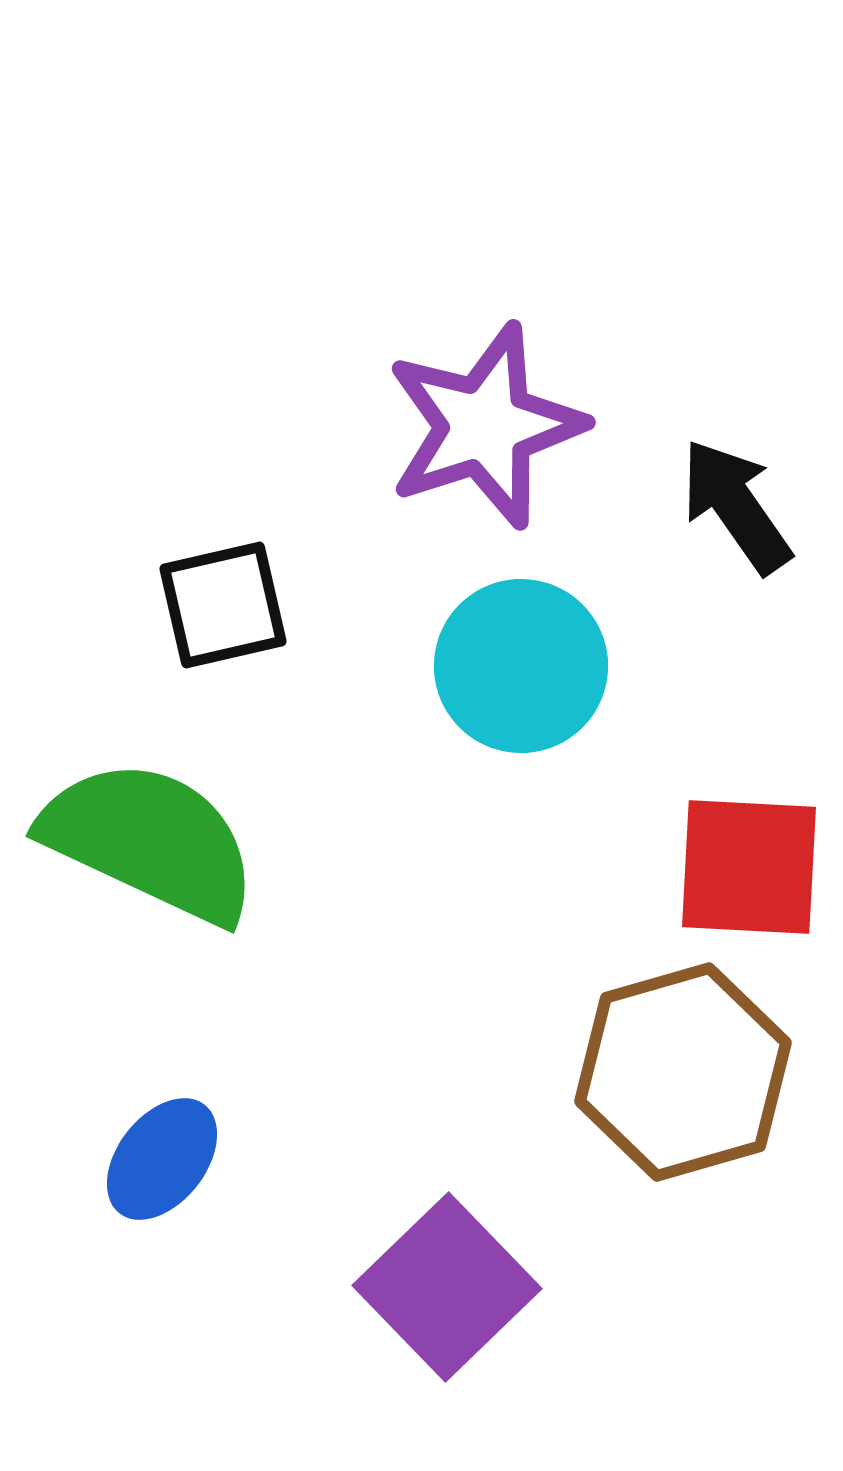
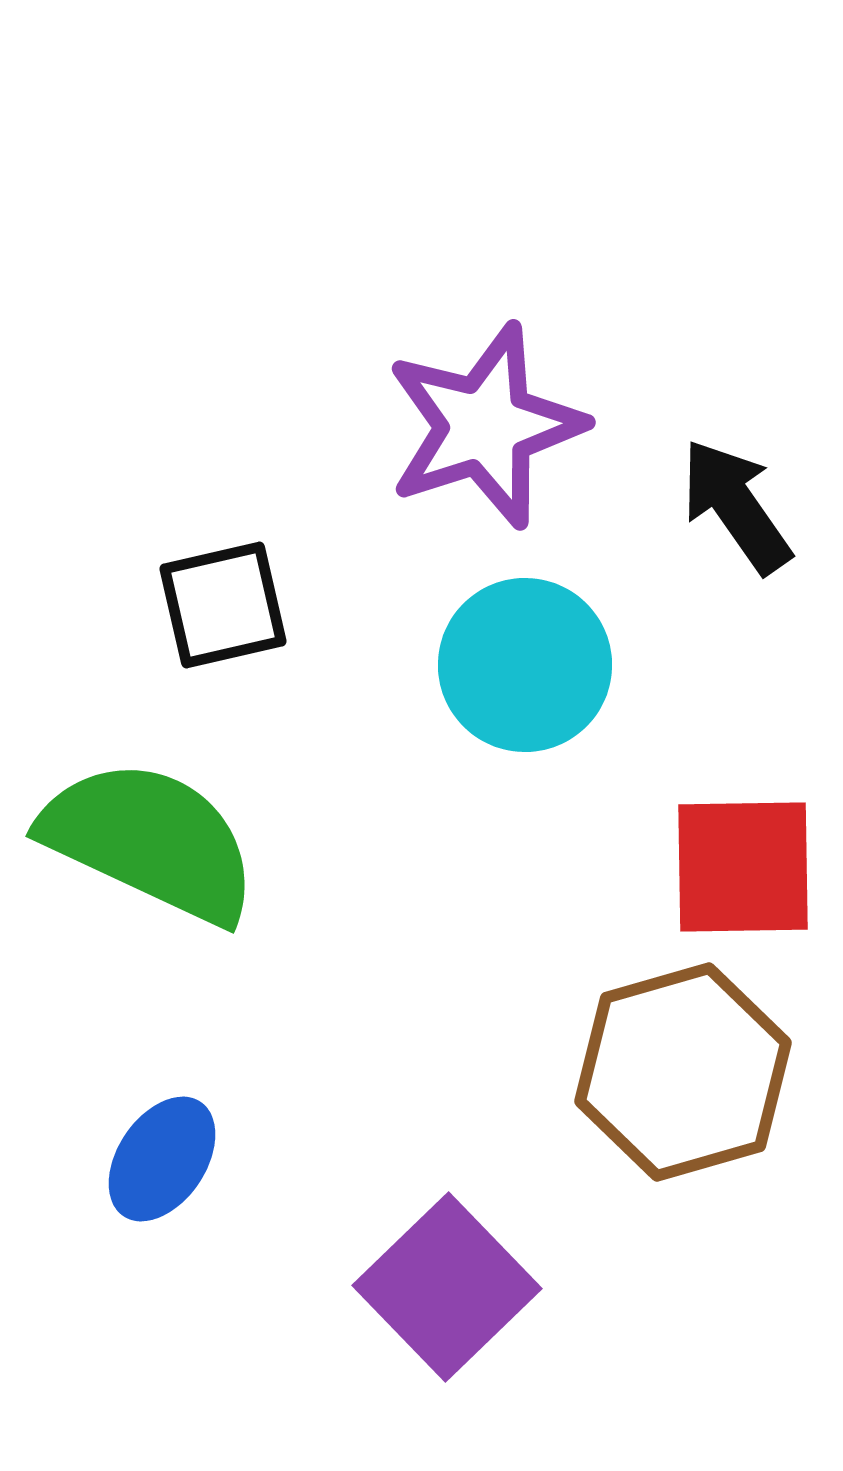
cyan circle: moved 4 px right, 1 px up
red square: moved 6 px left; rotated 4 degrees counterclockwise
blue ellipse: rotated 4 degrees counterclockwise
